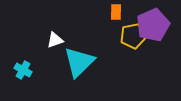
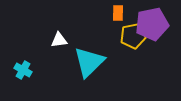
orange rectangle: moved 2 px right, 1 px down
purple pentagon: moved 1 px left, 1 px up; rotated 12 degrees clockwise
white triangle: moved 4 px right; rotated 12 degrees clockwise
cyan triangle: moved 10 px right
